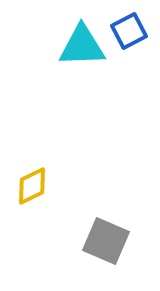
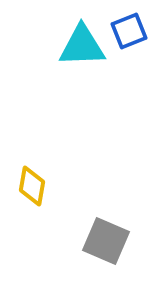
blue square: rotated 6 degrees clockwise
yellow diamond: rotated 54 degrees counterclockwise
